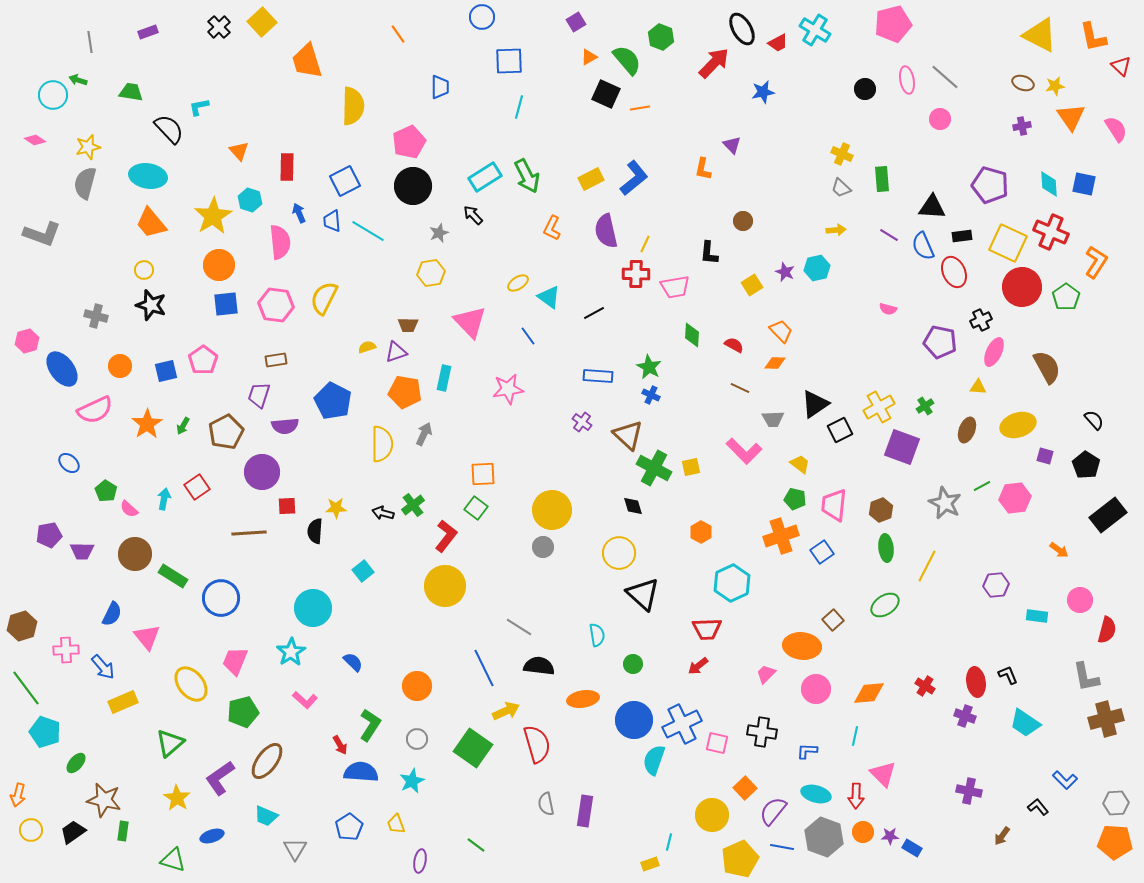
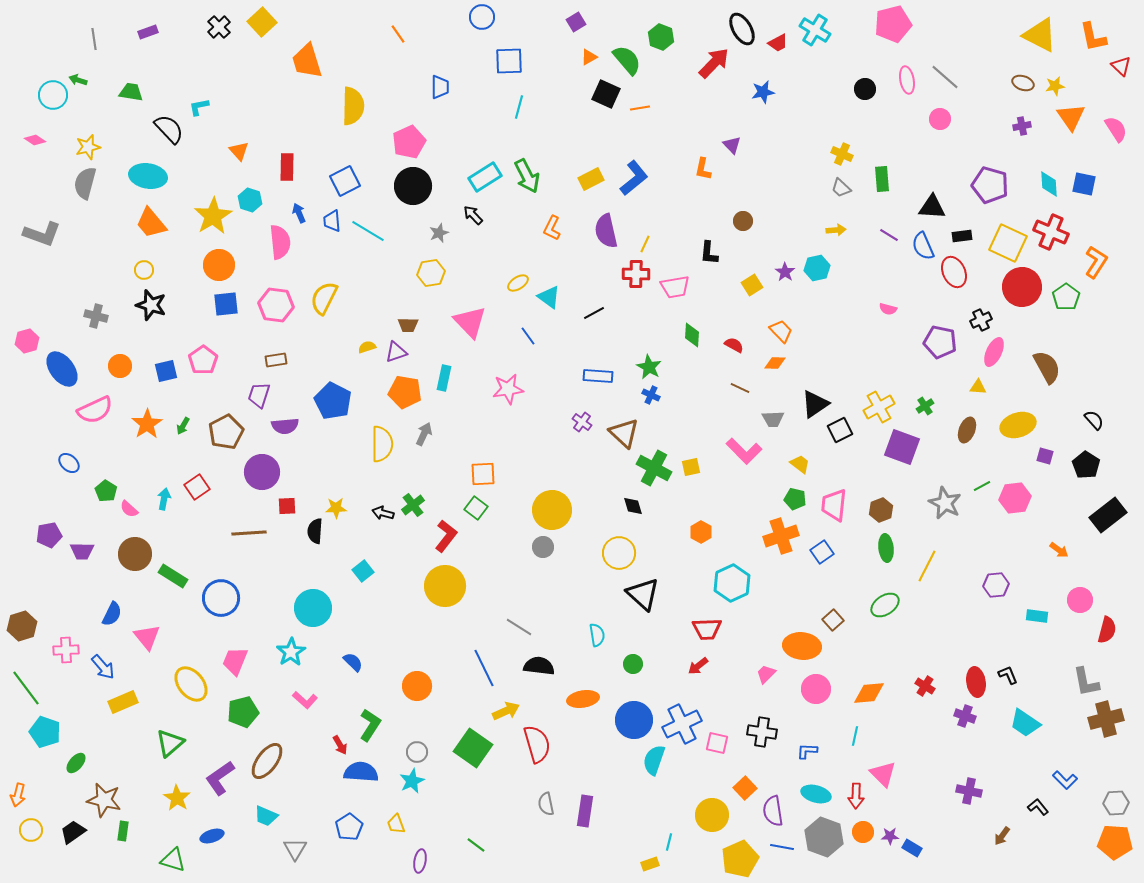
gray line at (90, 42): moved 4 px right, 3 px up
purple star at (785, 272): rotated 12 degrees clockwise
brown triangle at (628, 435): moved 4 px left, 2 px up
gray L-shape at (1086, 677): moved 5 px down
gray circle at (417, 739): moved 13 px down
purple semicircle at (773, 811): rotated 48 degrees counterclockwise
